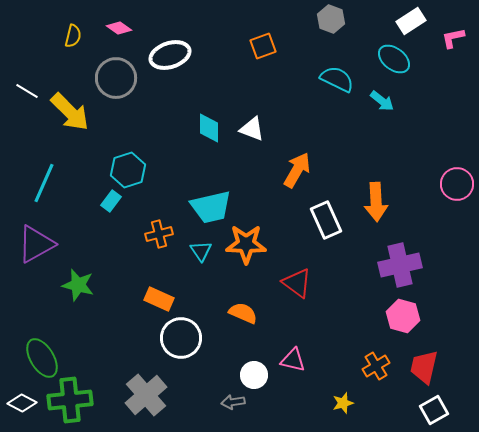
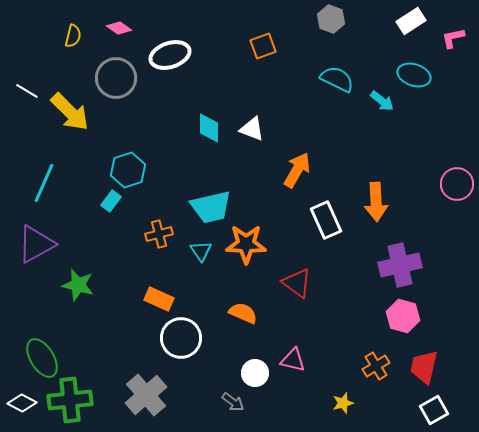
cyan ellipse at (394, 59): moved 20 px right, 16 px down; rotated 20 degrees counterclockwise
white circle at (254, 375): moved 1 px right, 2 px up
gray arrow at (233, 402): rotated 135 degrees counterclockwise
